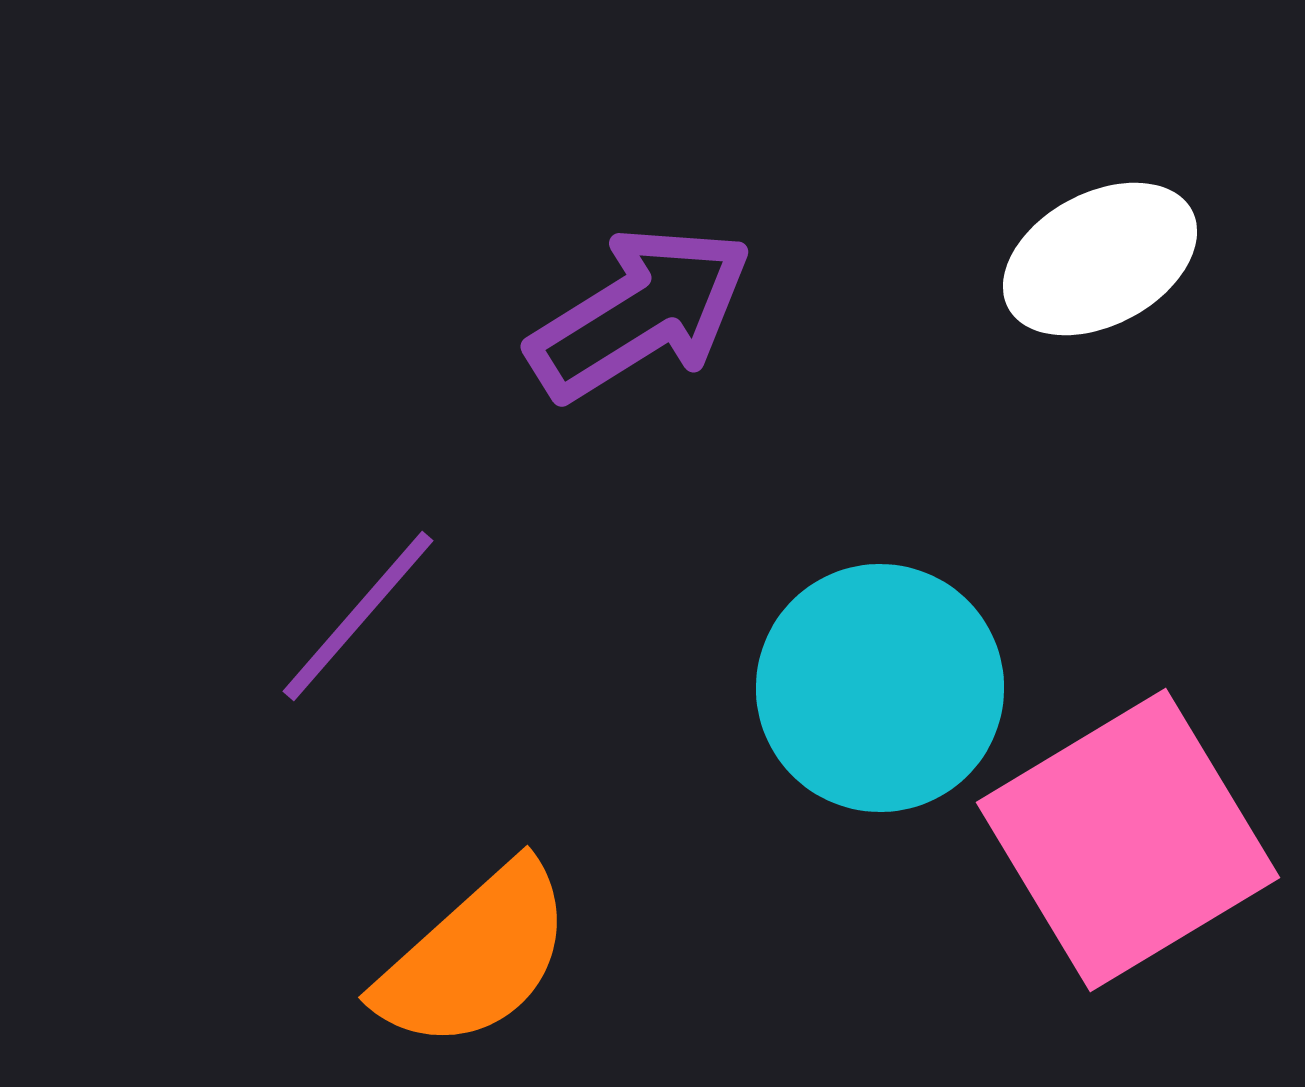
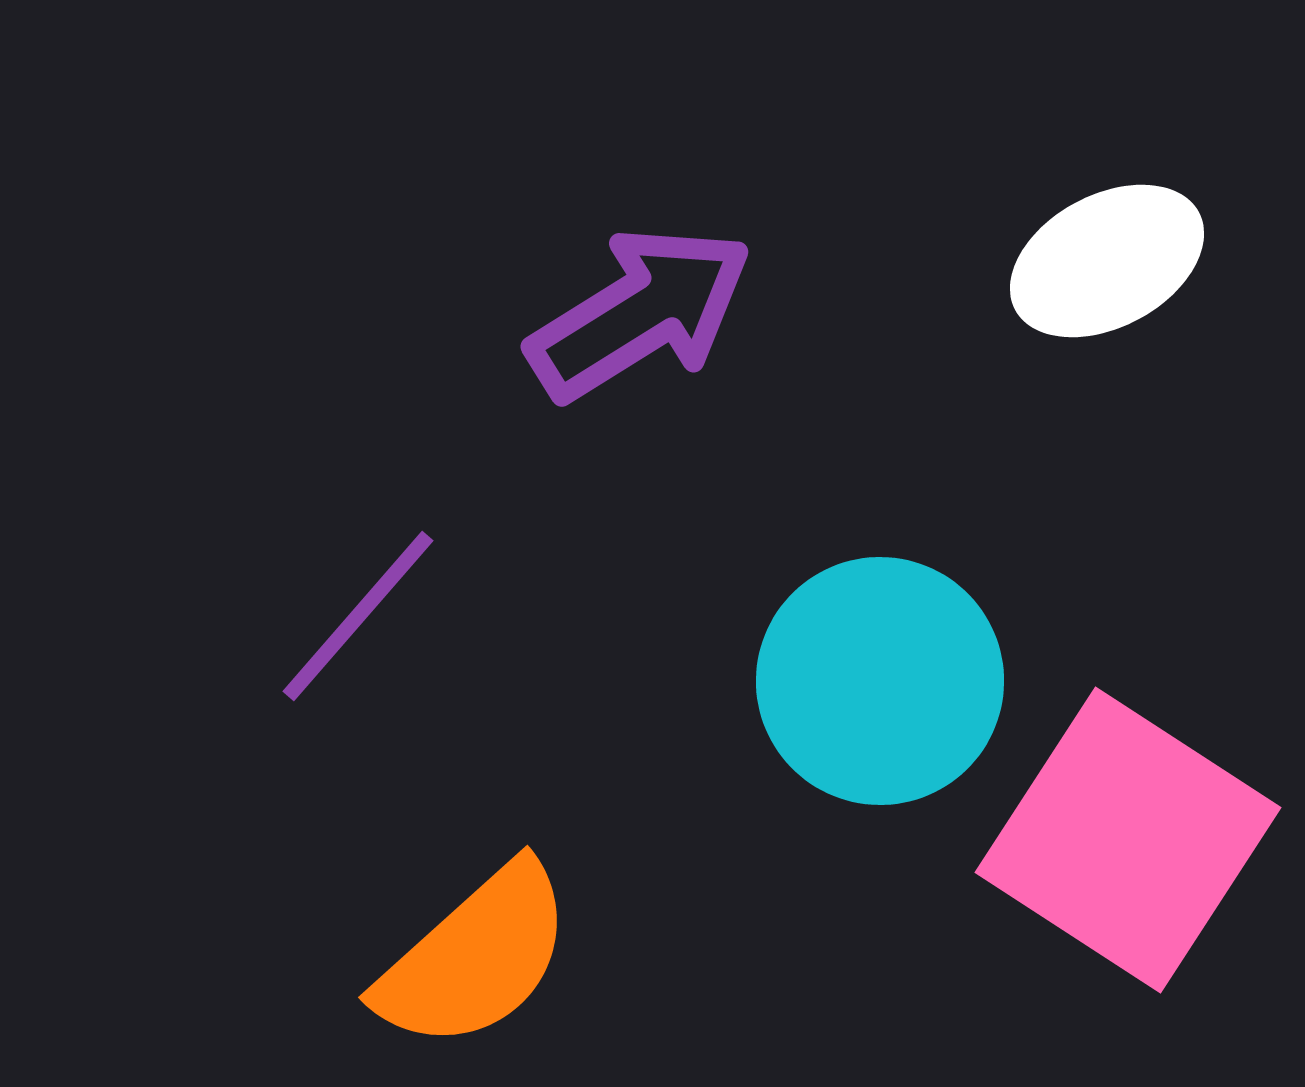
white ellipse: moved 7 px right, 2 px down
cyan circle: moved 7 px up
pink square: rotated 26 degrees counterclockwise
